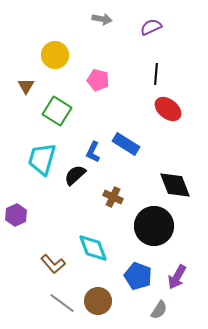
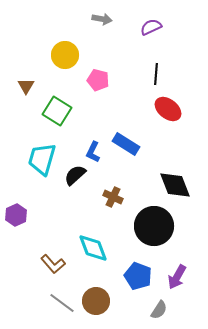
yellow circle: moved 10 px right
brown circle: moved 2 px left
